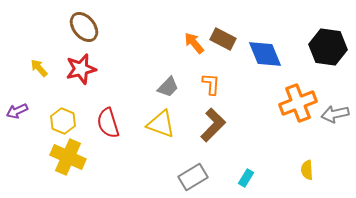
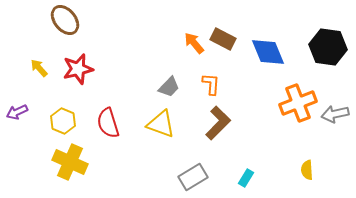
brown ellipse: moved 19 px left, 7 px up
blue diamond: moved 3 px right, 2 px up
red star: moved 3 px left
gray trapezoid: moved 1 px right
purple arrow: moved 1 px down
brown L-shape: moved 5 px right, 2 px up
yellow cross: moved 2 px right, 5 px down
